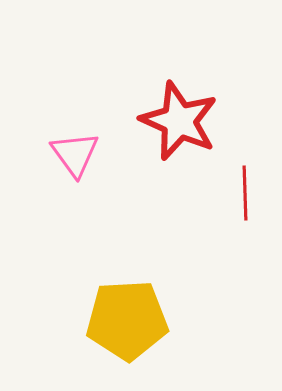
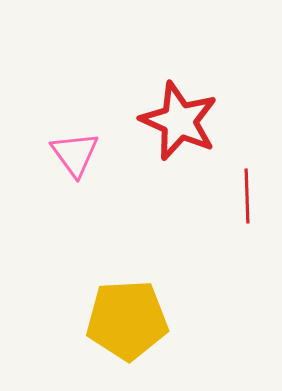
red line: moved 2 px right, 3 px down
